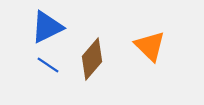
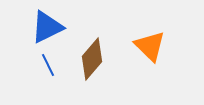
blue line: rotated 30 degrees clockwise
